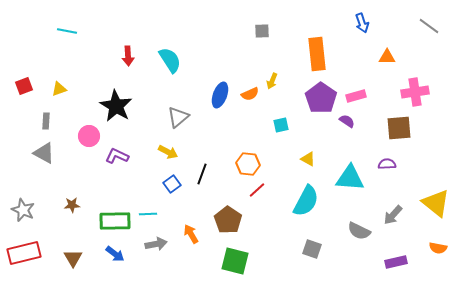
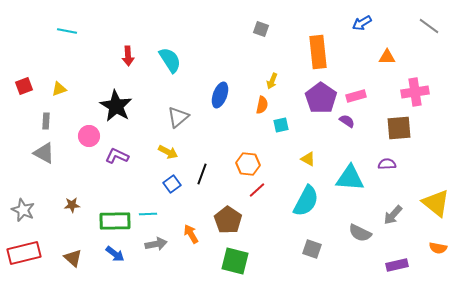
blue arrow at (362, 23): rotated 78 degrees clockwise
gray square at (262, 31): moved 1 px left, 2 px up; rotated 21 degrees clockwise
orange rectangle at (317, 54): moved 1 px right, 2 px up
orange semicircle at (250, 94): moved 12 px right, 11 px down; rotated 54 degrees counterclockwise
gray semicircle at (359, 231): moved 1 px right, 2 px down
brown triangle at (73, 258): rotated 18 degrees counterclockwise
purple rectangle at (396, 262): moved 1 px right, 3 px down
